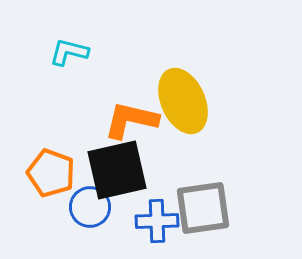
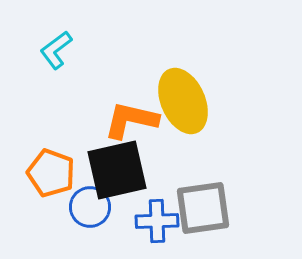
cyan L-shape: moved 13 px left, 2 px up; rotated 51 degrees counterclockwise
